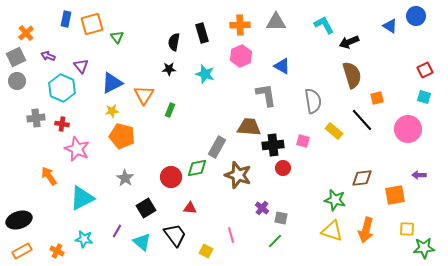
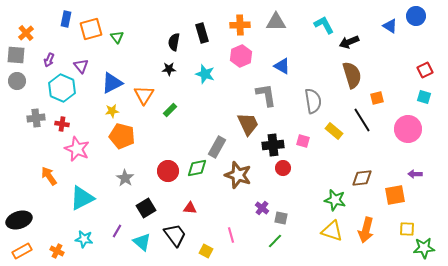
orange square at (92, 24): moved 1 px left, 5 px down
purple arrow at (48, 56): moved 1 px right, 4 px down; rotated 88 degrees counterclockwise
gray square at (16, 57): moved 2 px up; rotated 30 degrees clockwise
green rectangle at (170, 110): rotated 24 degrees clockwise
black line at (362, 120): rotated 10 degrees clockwise
brown trapezoid at (249, 127): moved 1 px left, 3 px up; rotated 60 degrees clockwise
purple arrow at (419, 175): moved 4 px left, 1 px up
red circle at (171, 177): moved 3 px left, 6 px up
